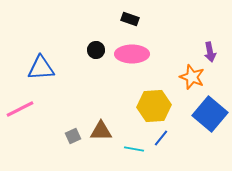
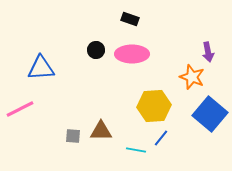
purple arrow: moved 2 px left
gray square: rotated 28 degrees clockwise
cyan line: moved 2 px right, 1 px down
